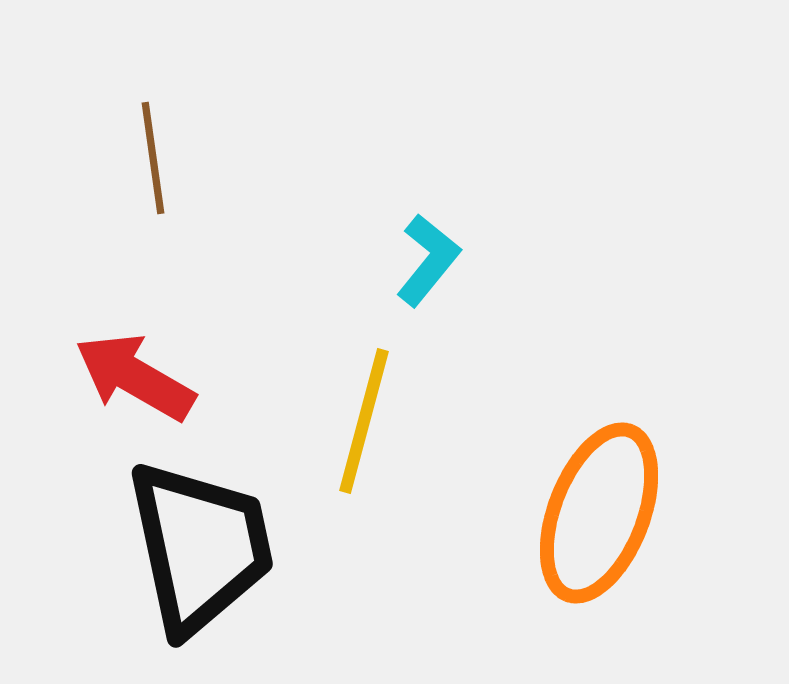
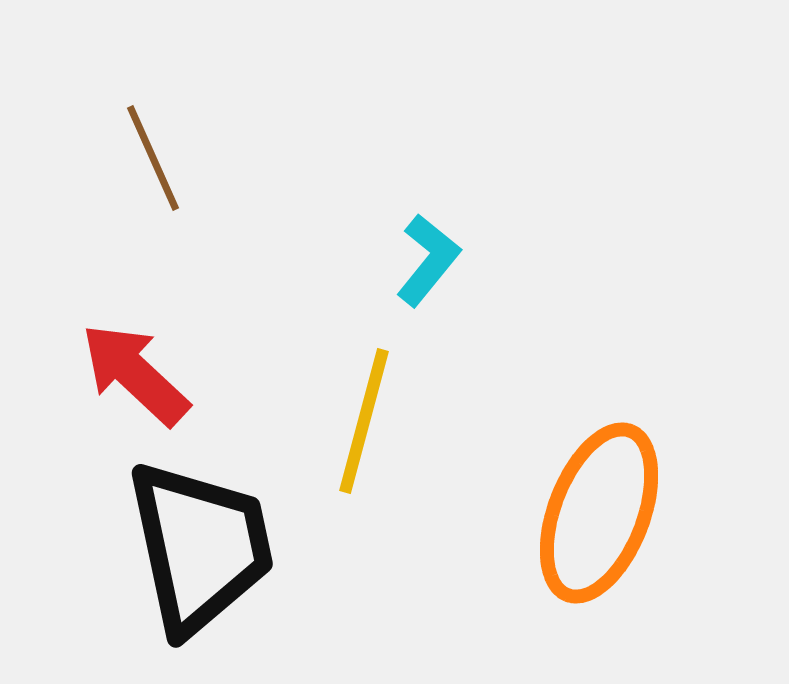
brown line: rotated 16 degrees counterclockwise
red arrow: moved 3 px up; rotated 13 degrees clockwise
